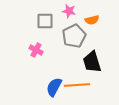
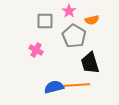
pink star: rotated 24 degrees clockwise
gray pentagon: rotated 15 degrees counterclockwise
black trapezoid: moved 2 px left, 1 px down
blue semicircle: rotated 48 degrees clockwise
